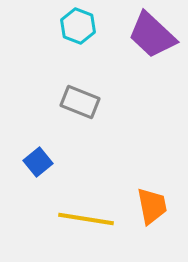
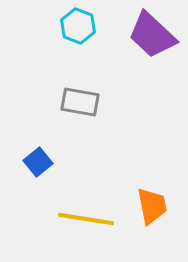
gray rectangle: rotated 12 degrees counterclockwise
